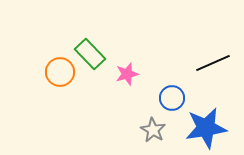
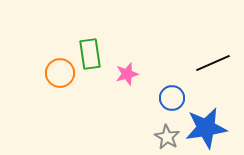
green rectangle: rotated 36 degrees clockwise
orange circle: moved 1 px down
gray star: moved 14 px right, 7 px down
